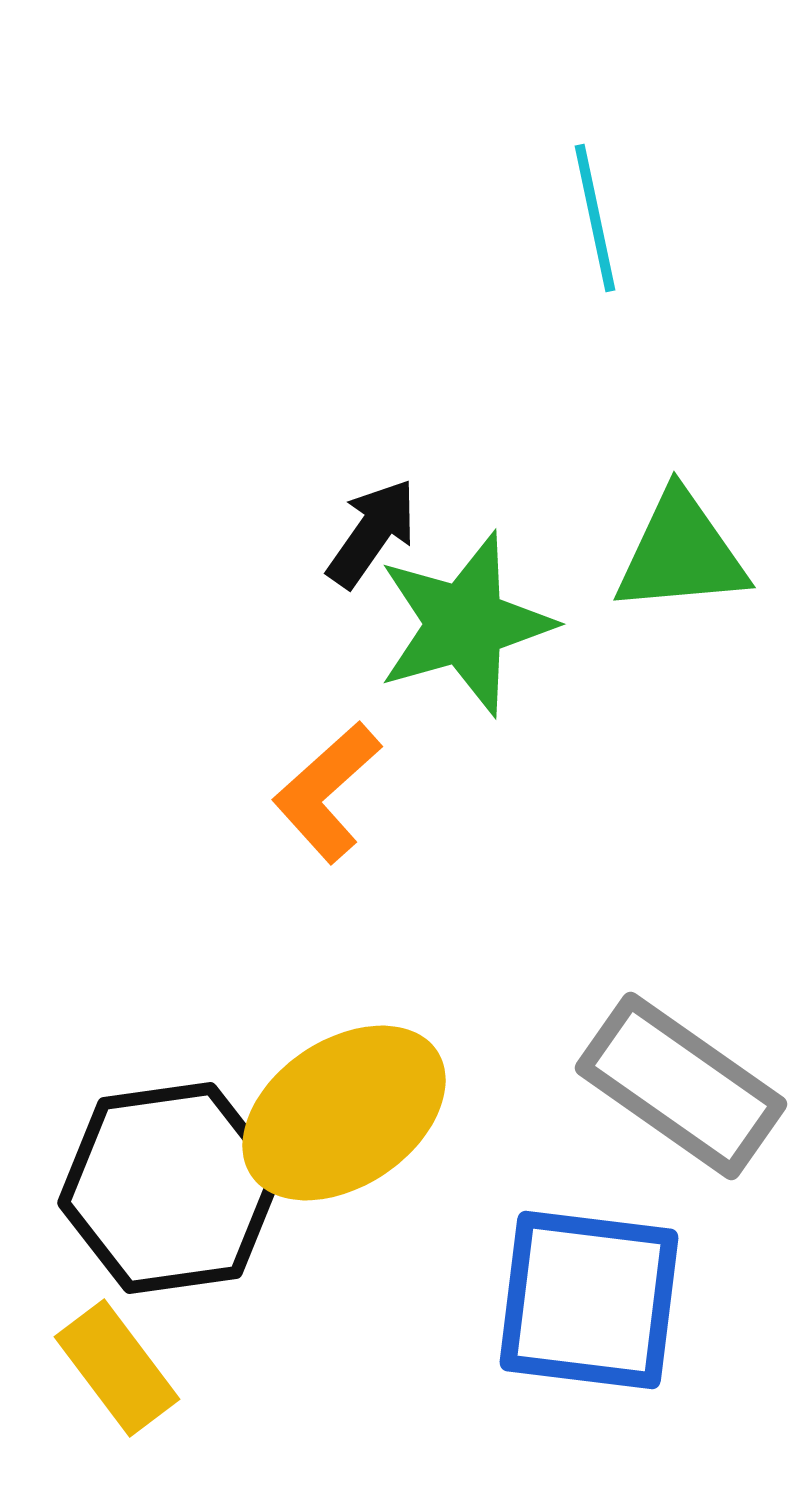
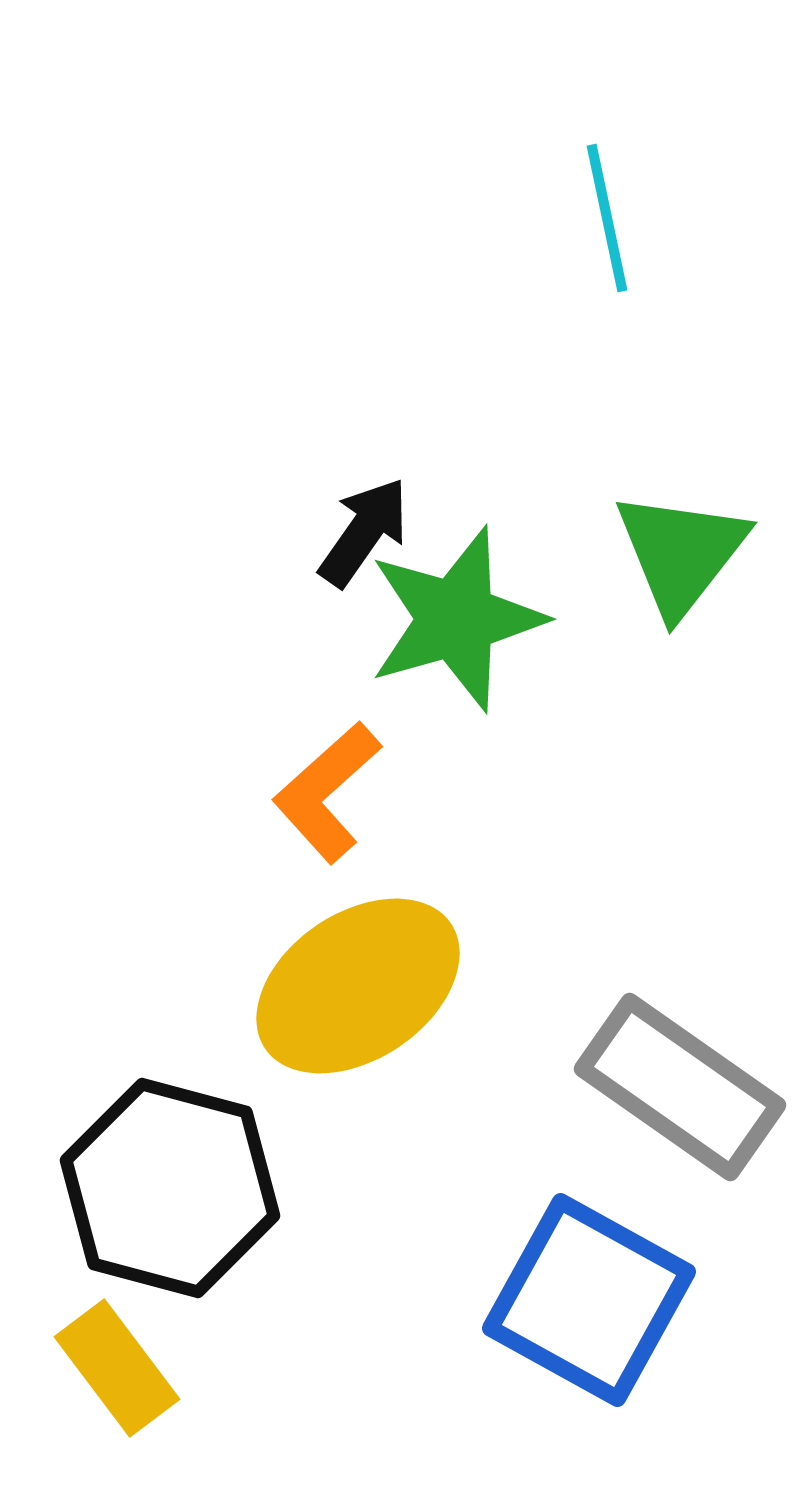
cyan line: moved 12 px right
black arrow: moved 8 px left, 1 px up
green triangle: rotated 47 degrees counterclockwise
green star: moved 9 px left, 5 px up
gray rectangle: moved 1 px left, 1 px down
yellow ellipse: moved 14 px right, 127 px up
black hexagon: rotated 23 degrees clockwise
blue square: rotated 22 degrees clockwise
